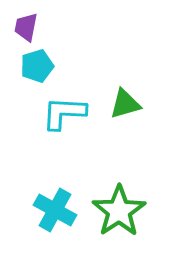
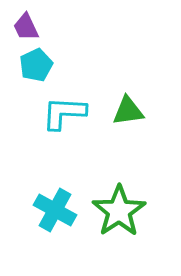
purple trapezoid: rotated 36 degrees counterclockwise
cyan pentagon: moved 1 px left, 1 px up; rotated 8 degrees counterclockwise
green triangle: moved 3 px right, 7 px down; rotated 8 degrees clockwise
